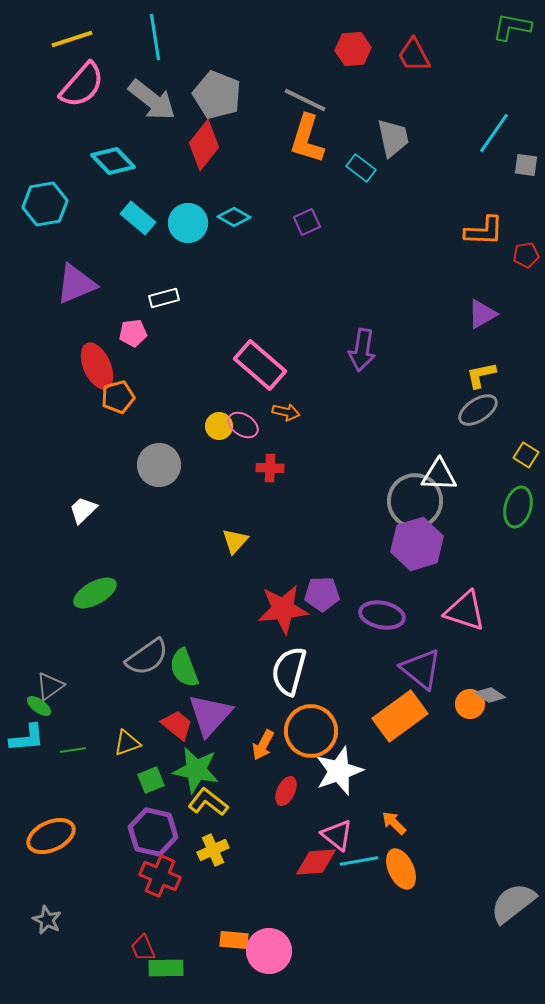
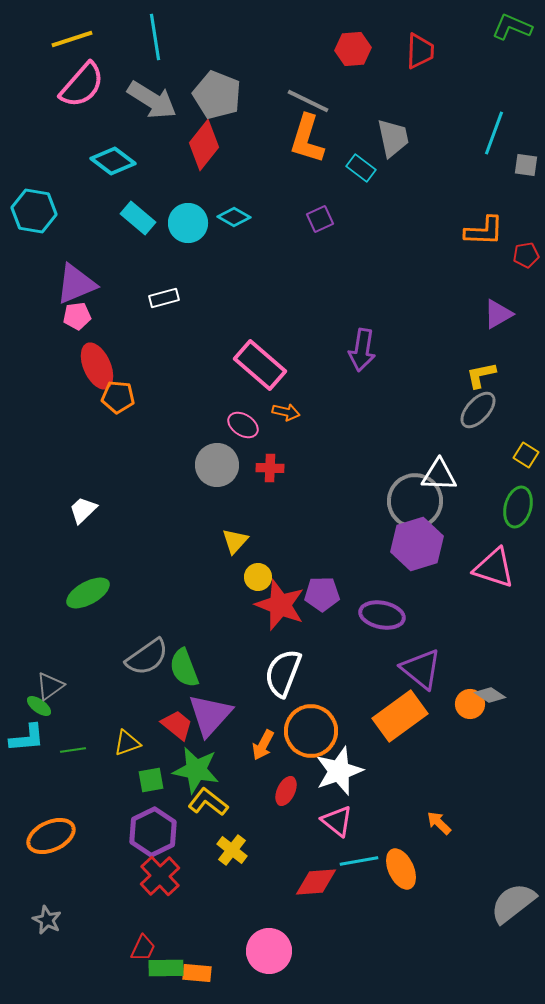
green L-shape at (512, 27): rotated 12 degrees clockwise
red trapezoid at (414, 55): moved 6 px right, 4 px up; rotated 150 degrees counterclockwise
gray arrow at (152, 100): rotated 6 degrees counterclockwise
gray line at (305, 100): moved 3 px right, 1 px down
cyan line at (494, 133): rotated 15 degrees counterclockwise
cyan diamond at (113, 161): rotated 9 degrees counterclockwise
cyan hexagon at (45, 204): moved 11 px left, 7 px down; rotated 18 degrees clockwise
purple square at (307, 222): moved 13 px right, 3 px up
purple triangle at (482, 314): moved 16 px right
pink pentagon at (133, 333): moved 56 px left, 17 px up
orange pentagon at (118, 397): rotated 20 degrees clockwise
gray ellipse at (478, 410): rotated 15 degrees counterclockwise
yellow circle at (219, 426): moved 39 px right, 151 px down
gray circle at (159, 465): moved 58 px right
green ellipse at (95, 593): moved 7 px left
red star at (283, 609): moved 3 px left, 4 px up; rotated 27 degrees clockwise
pink triangle at (465, 611): moved 29 px right, 43 px up
white semicircle at (289, 671): moved 6 px left, 2 px down; rotated 6 degrees clockwise
green square at (151, 780): rotated 12 degrees clockwise
orange arrow at (394, 823): moved 45 px right
purple hexagon at (153, 832): rotated 21 degrees clockwise
pink triangle at (337, 835): moved 14 px up
yellow cross at (213, 850): moved 19 px right; rotated 28 degrees counterclockwise
red diamond at (316, 862): moved 20 px down
red cross at (160, 876): rotated 24 degrees clockwise
orange rectangle at (234, 940): moved 37 px left, 33 px down
red trapezoid at (143, 948): rotated 132 degrees counterclockwise
